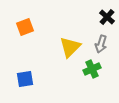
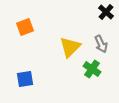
black cross: moved 1 px left, 5 px up
gray arrow: rotated 42 degrees counterclockwise
green cross: rotated 30 degrees counterclockwise
